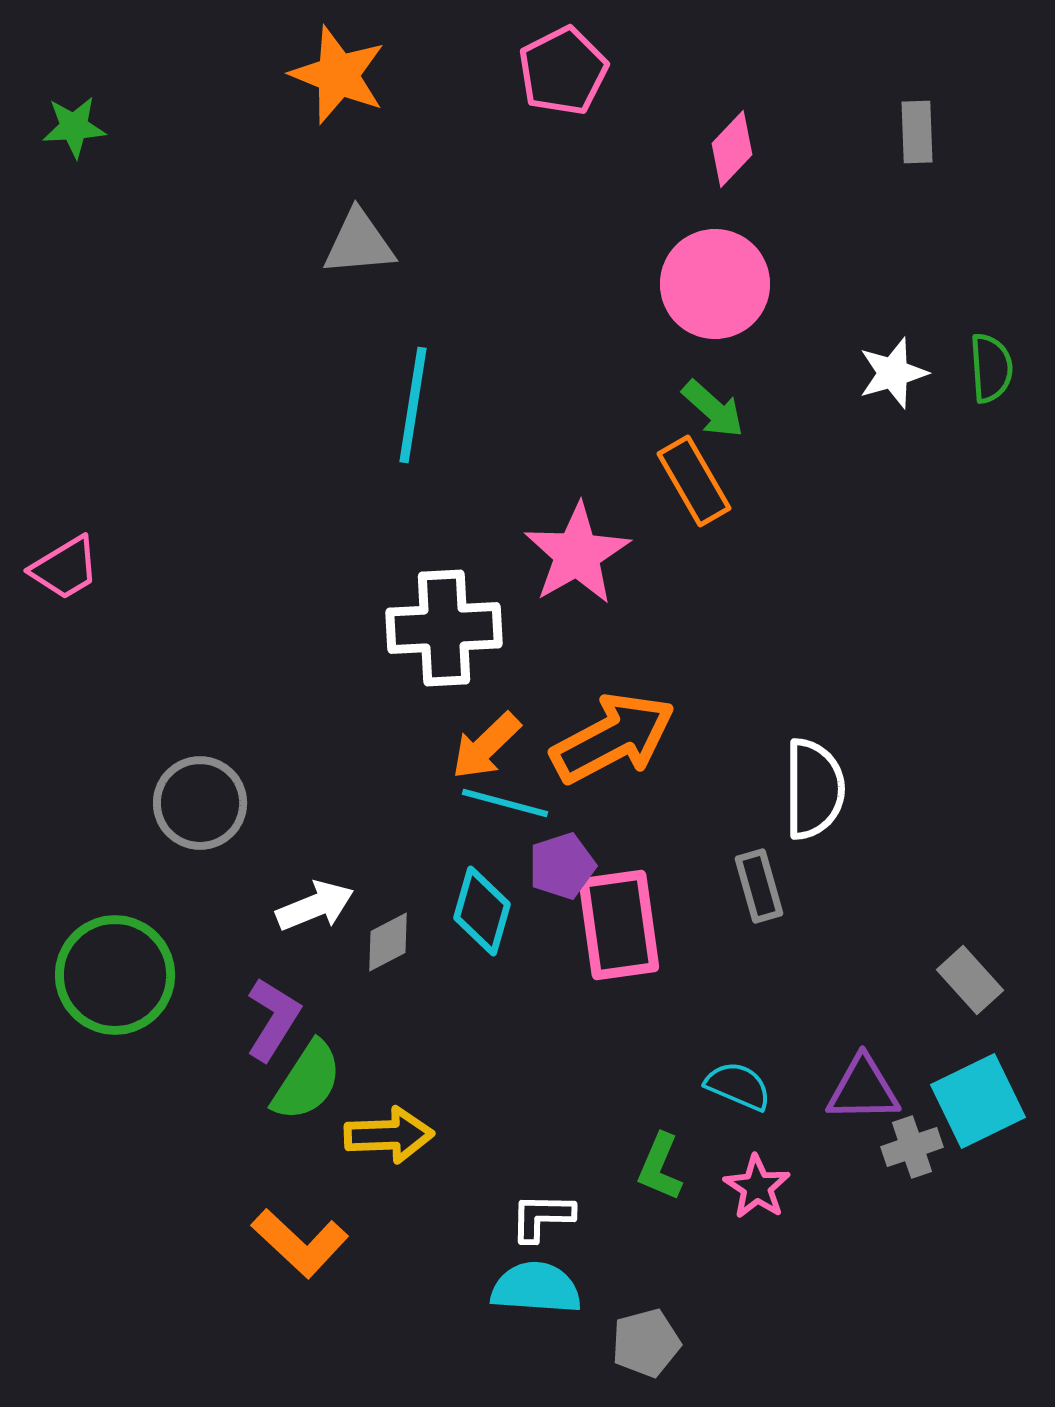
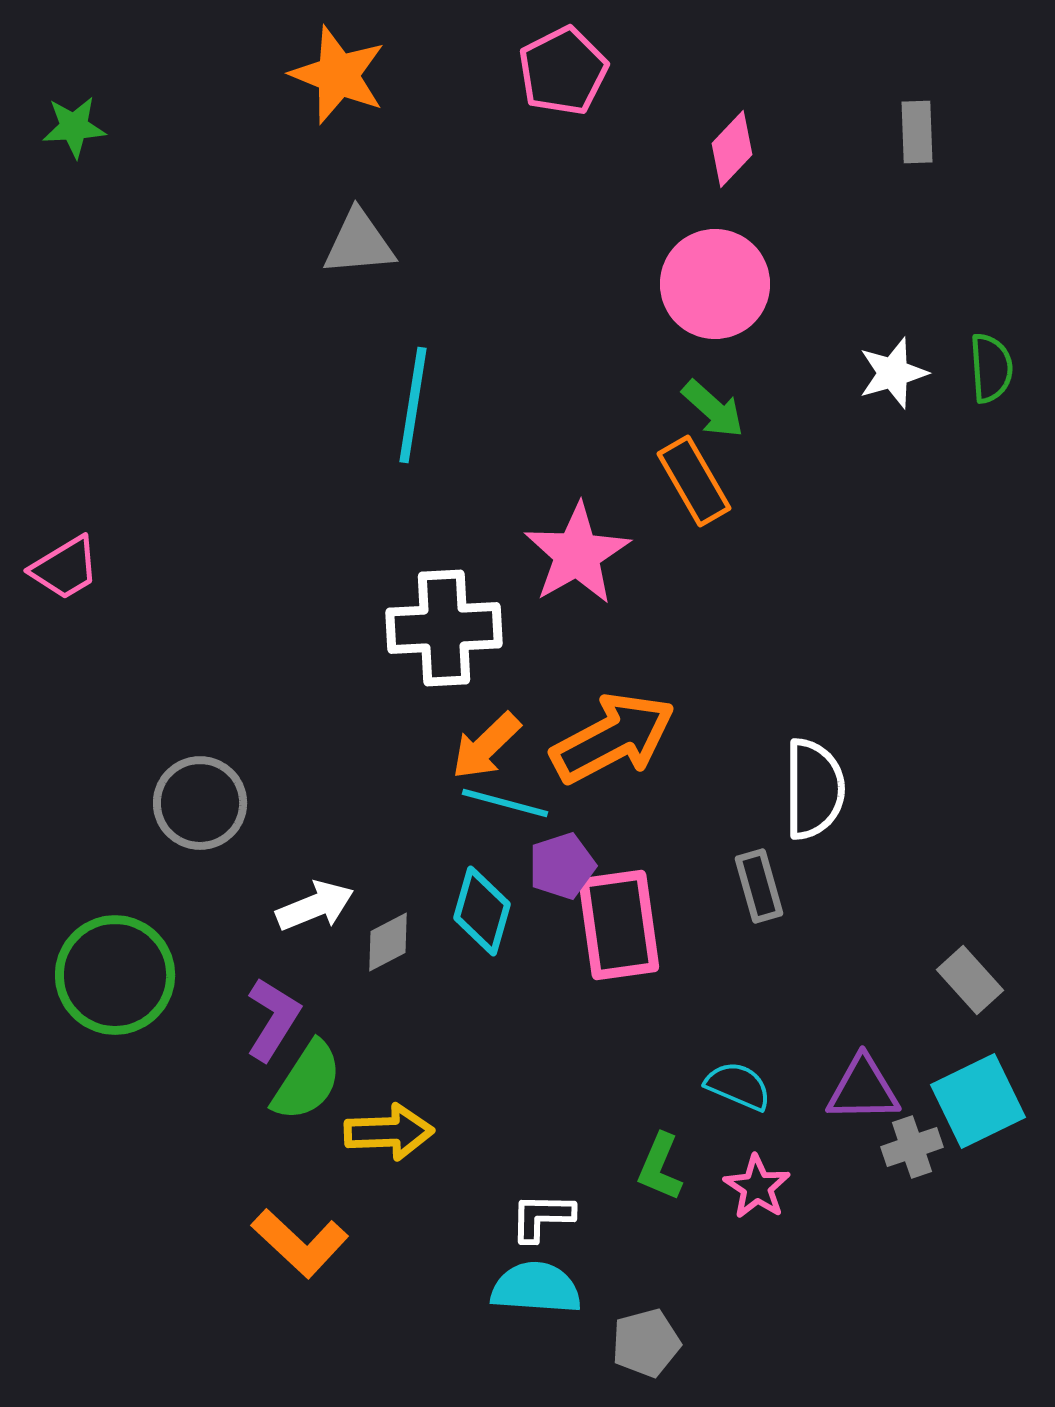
yellow arrow at (389, 1135): moved 3 px up
